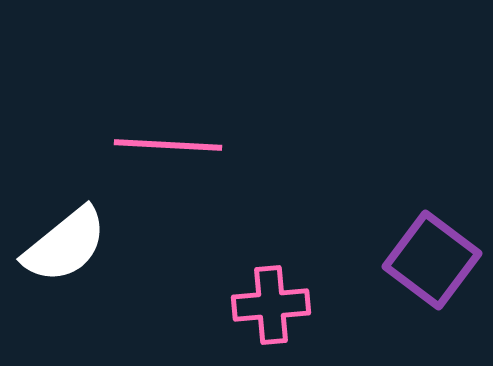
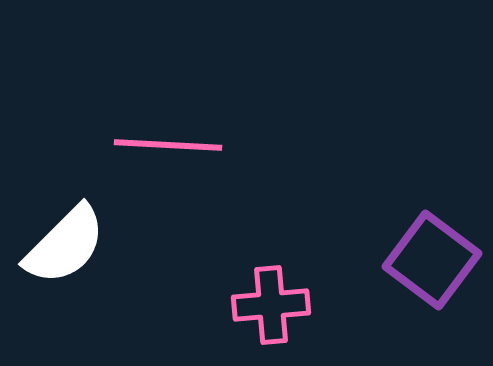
white semicircle: rotated 6 degrees counterclockwise
